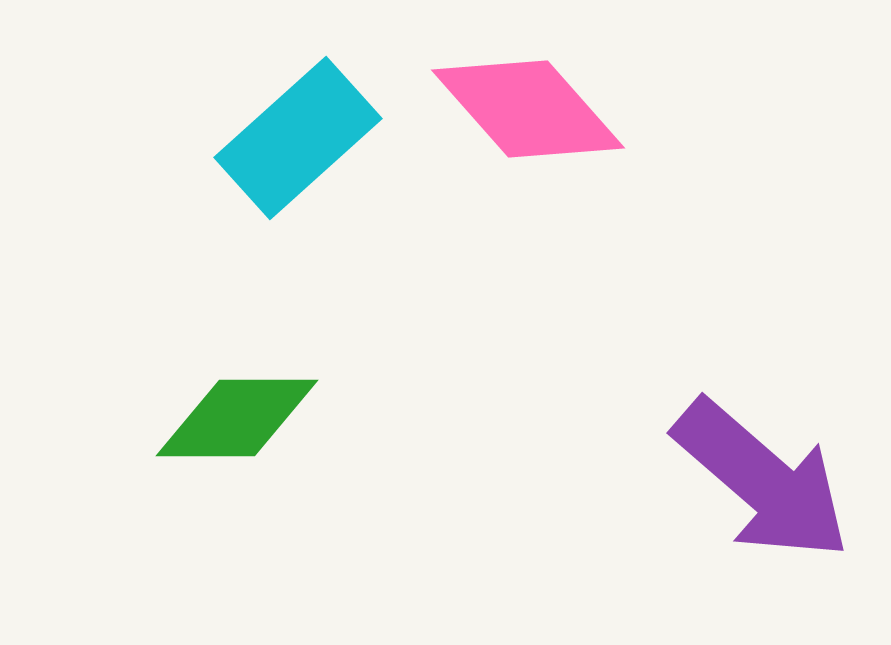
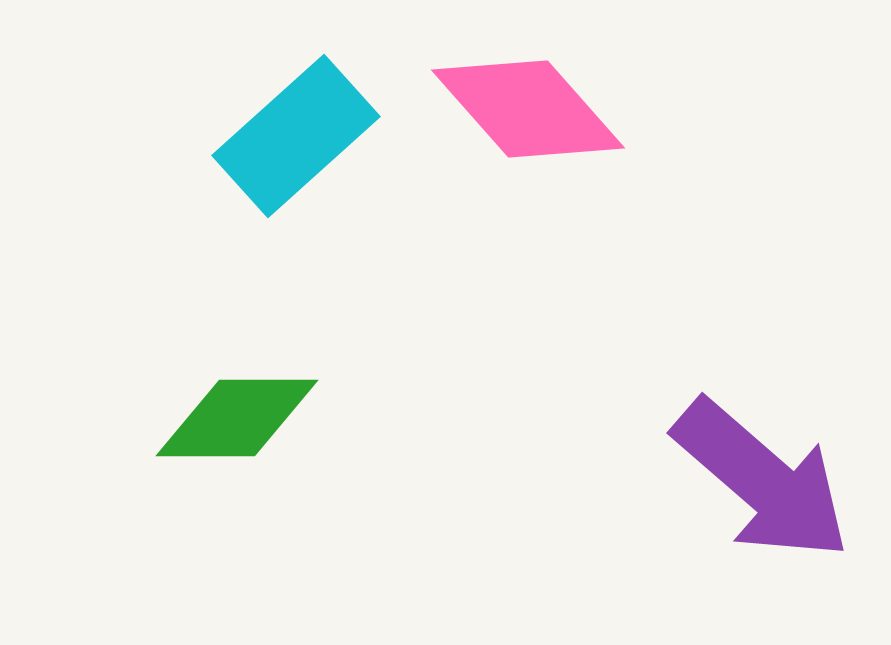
cyan rectangle: moved 2 px left, 2 px up
